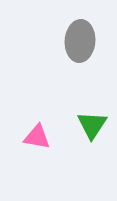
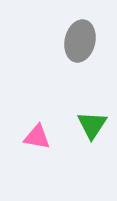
gray ellipse: rotated 9 degrees clockwise
